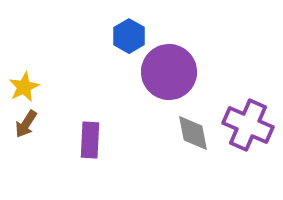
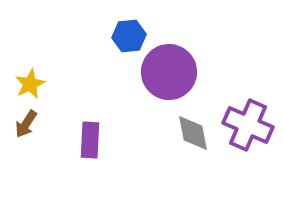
blue hexagon: rotated 24 degrees clockwise
yellow star: moved 6 px right, 3 px up
